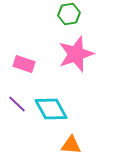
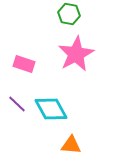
green hexagon: rotated 20 degrees clockwise
pink star: rotated 9 degrees counterclockwise
